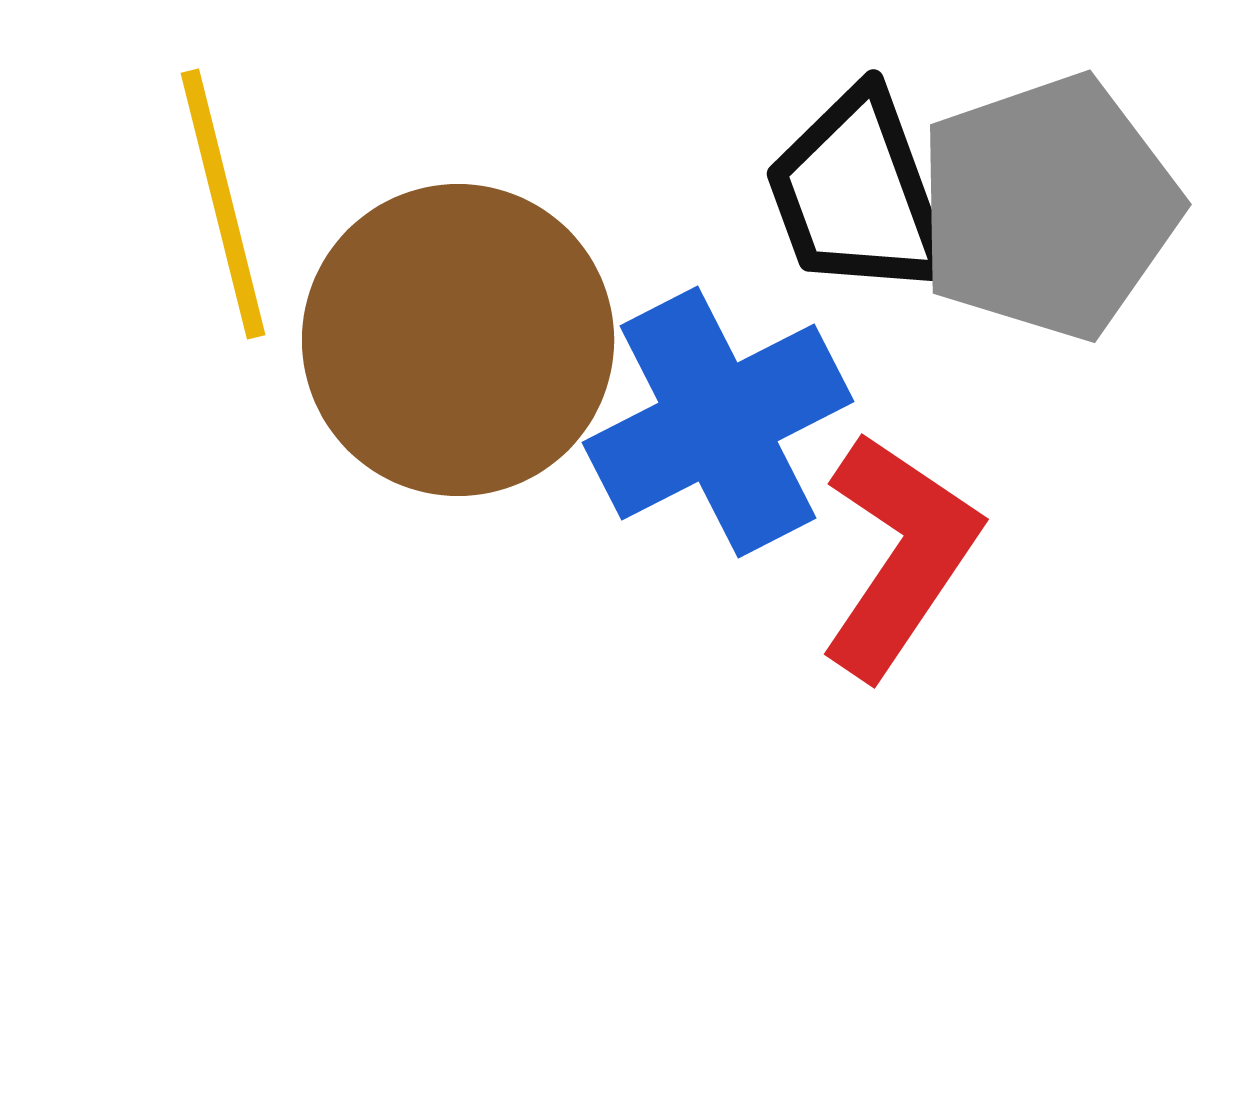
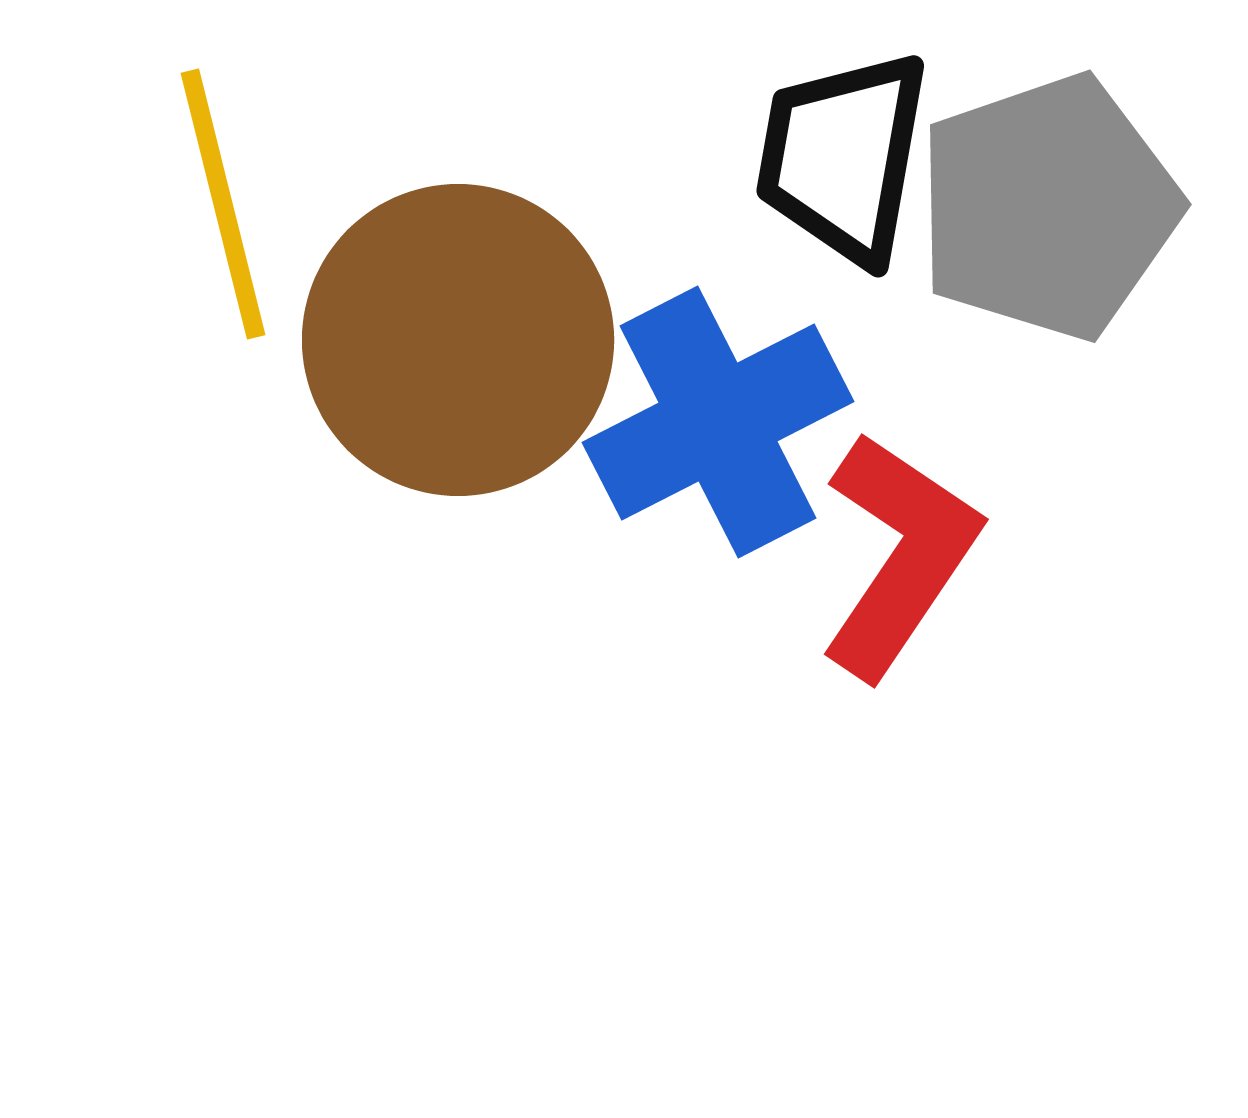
black trapezoid: moved 15 px left, 37 px up; rotated 30 degrees clockwise
